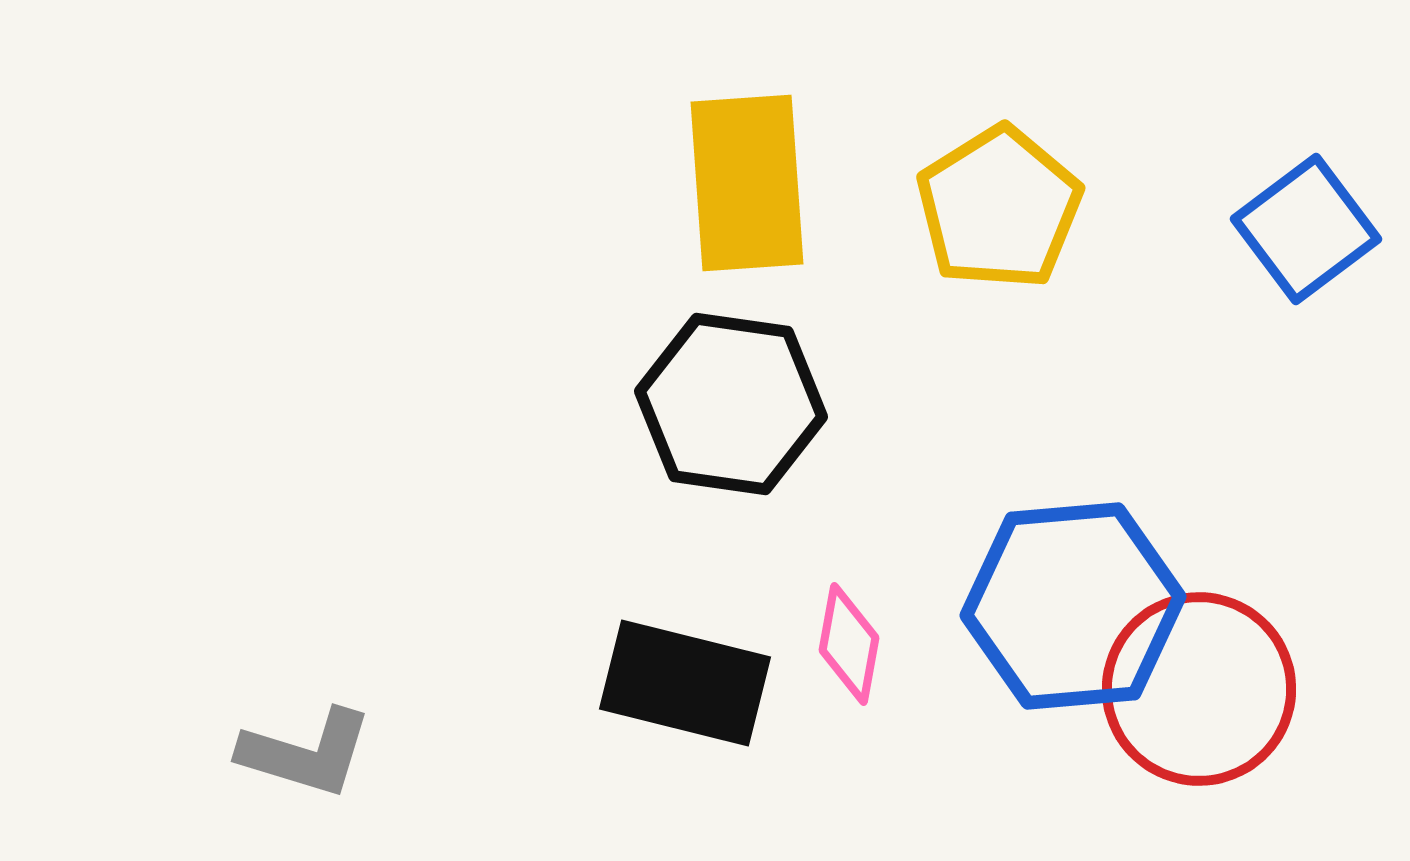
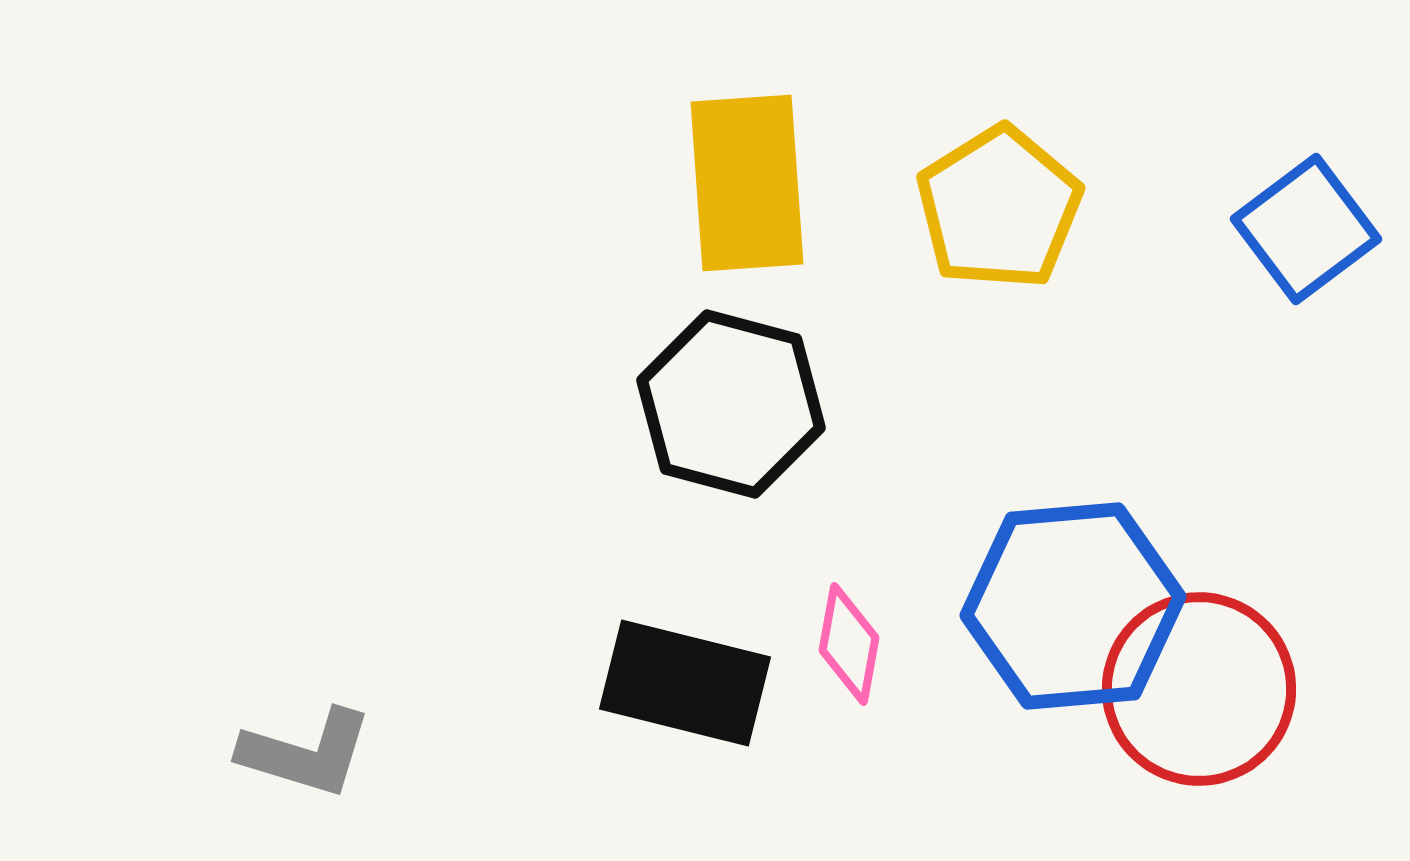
black hexagon: rotated 7 degrees clockwise
